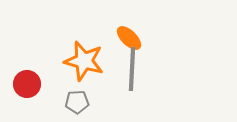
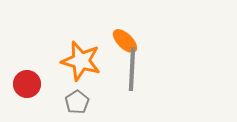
orange ellipse: moved 4 px left, 3 px down
orange star: moved 3 px left
gray pentagon: rotated 30 degrees counterclockwise
